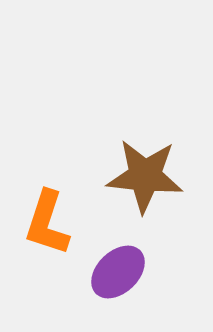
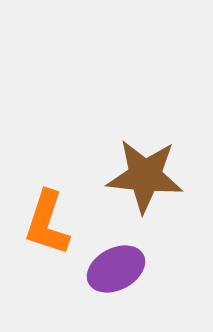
purple ellipse: moved 2 px left, 3 px up; rotated 16 degrees clockwise
